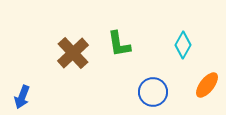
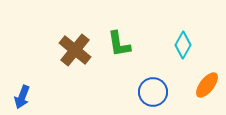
brown cross: moved 2 px right, 3 px up; rotated 8 degrees counterclockwise
